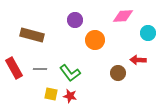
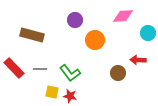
red rectangle: rotated 15 degrees counterclockwise
yellow square: moved 1 px right, 2 px up
